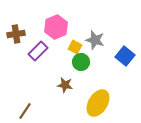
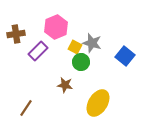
gray star: moved 3 px left, 3 px down
brown line: moved 1 px right, 3 px up
